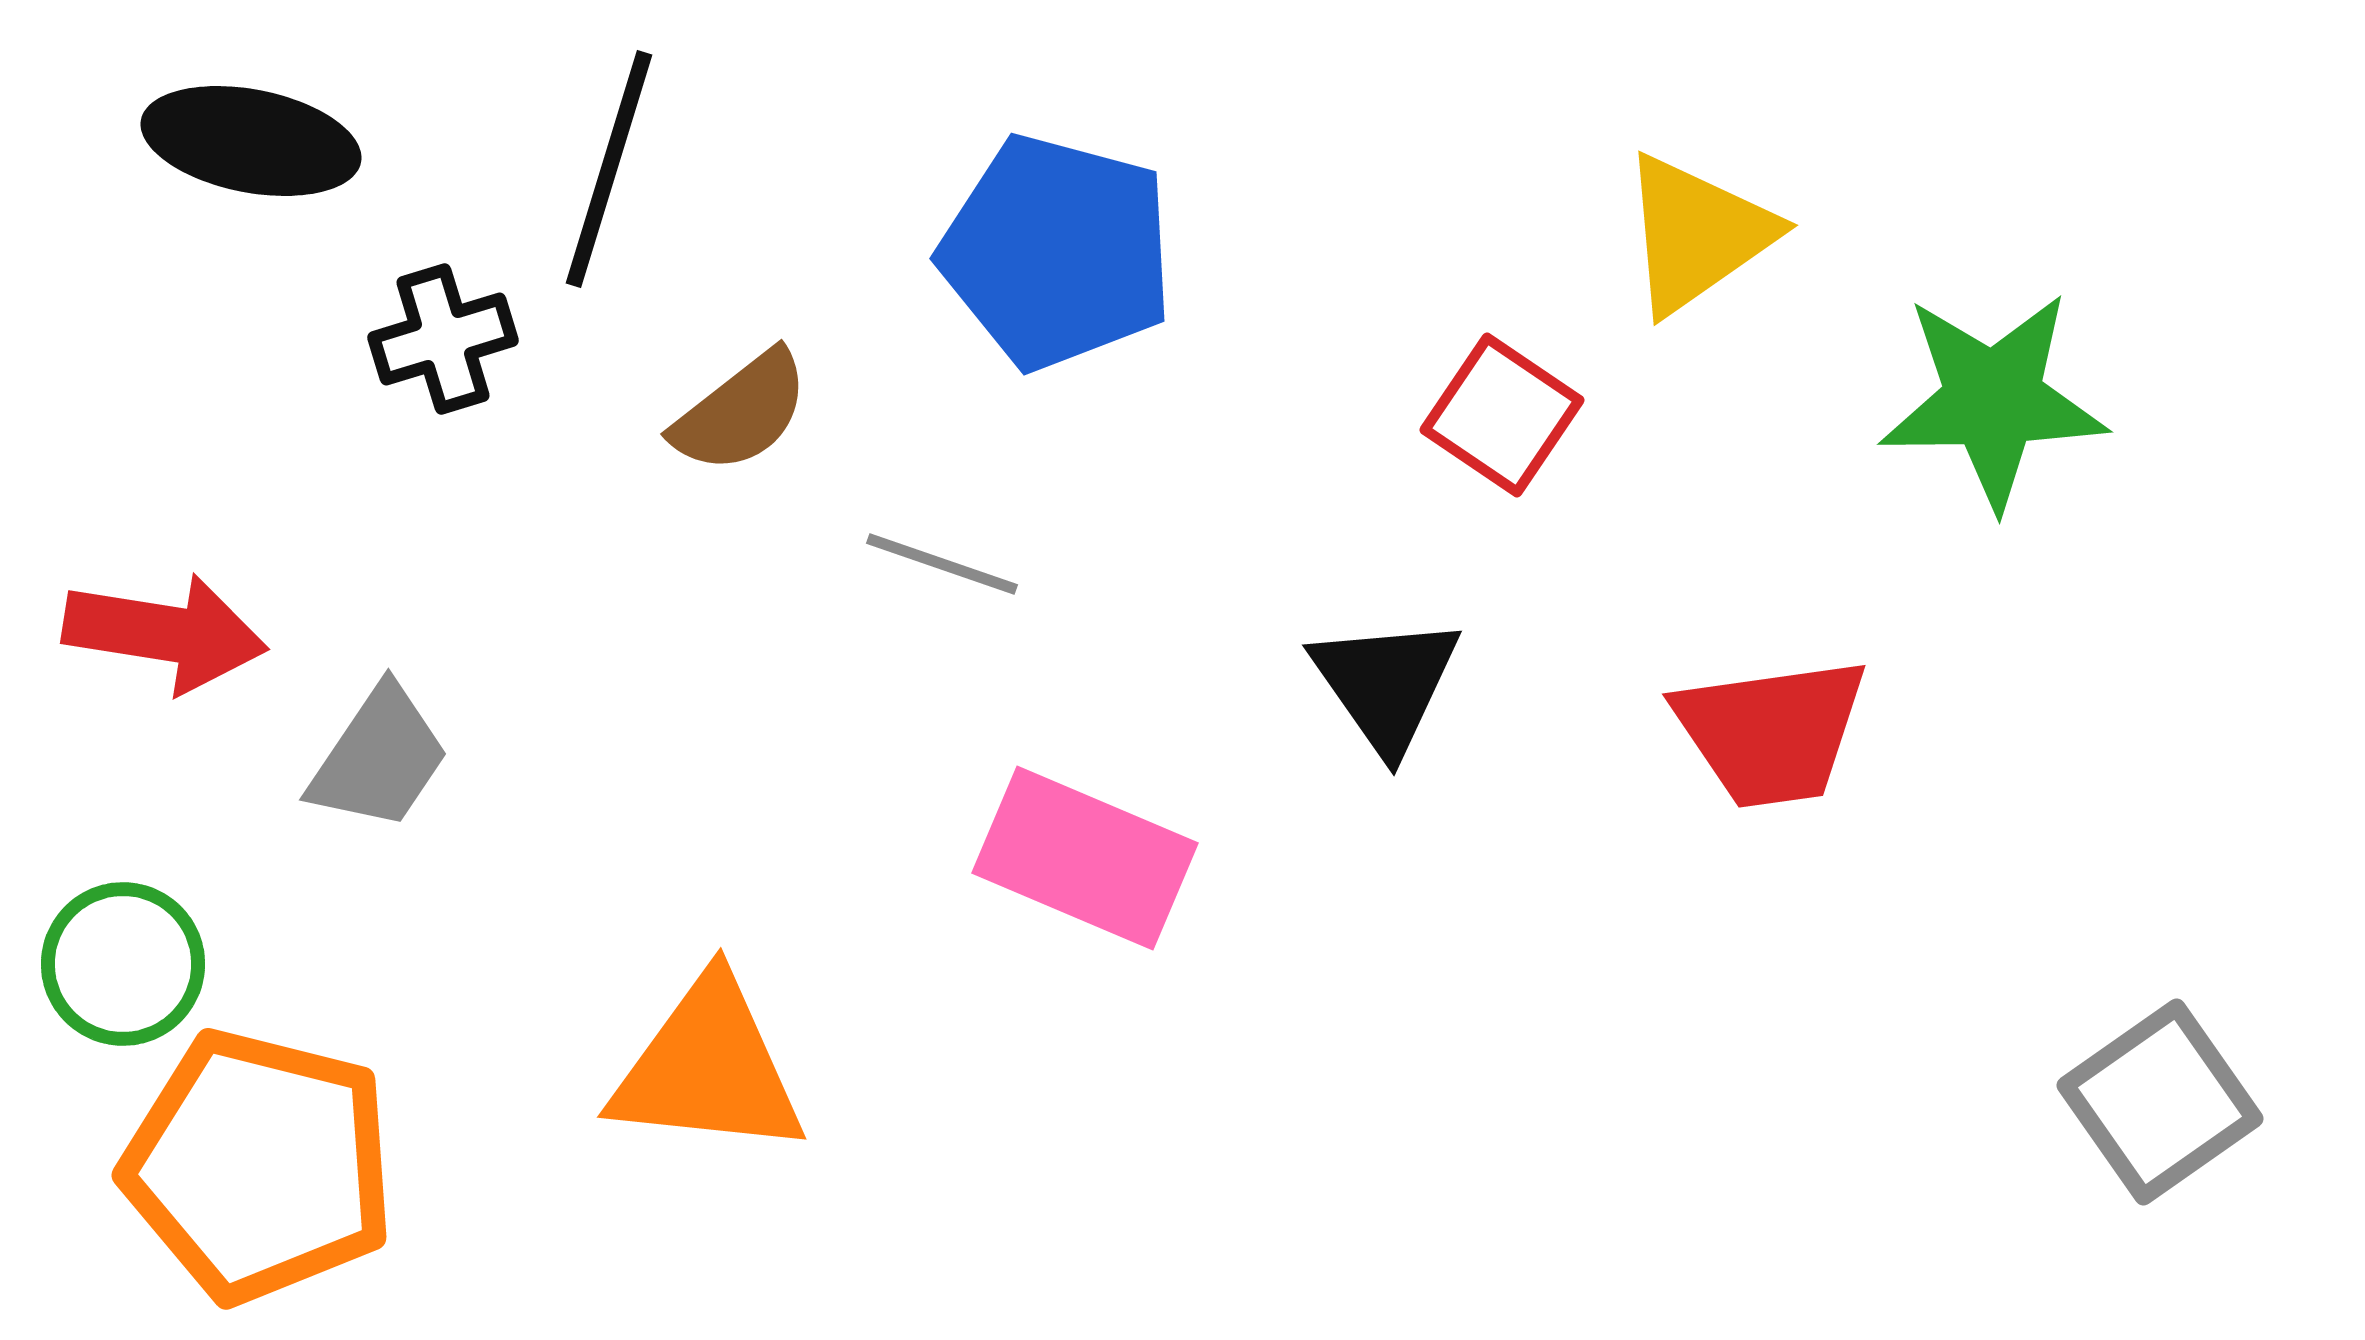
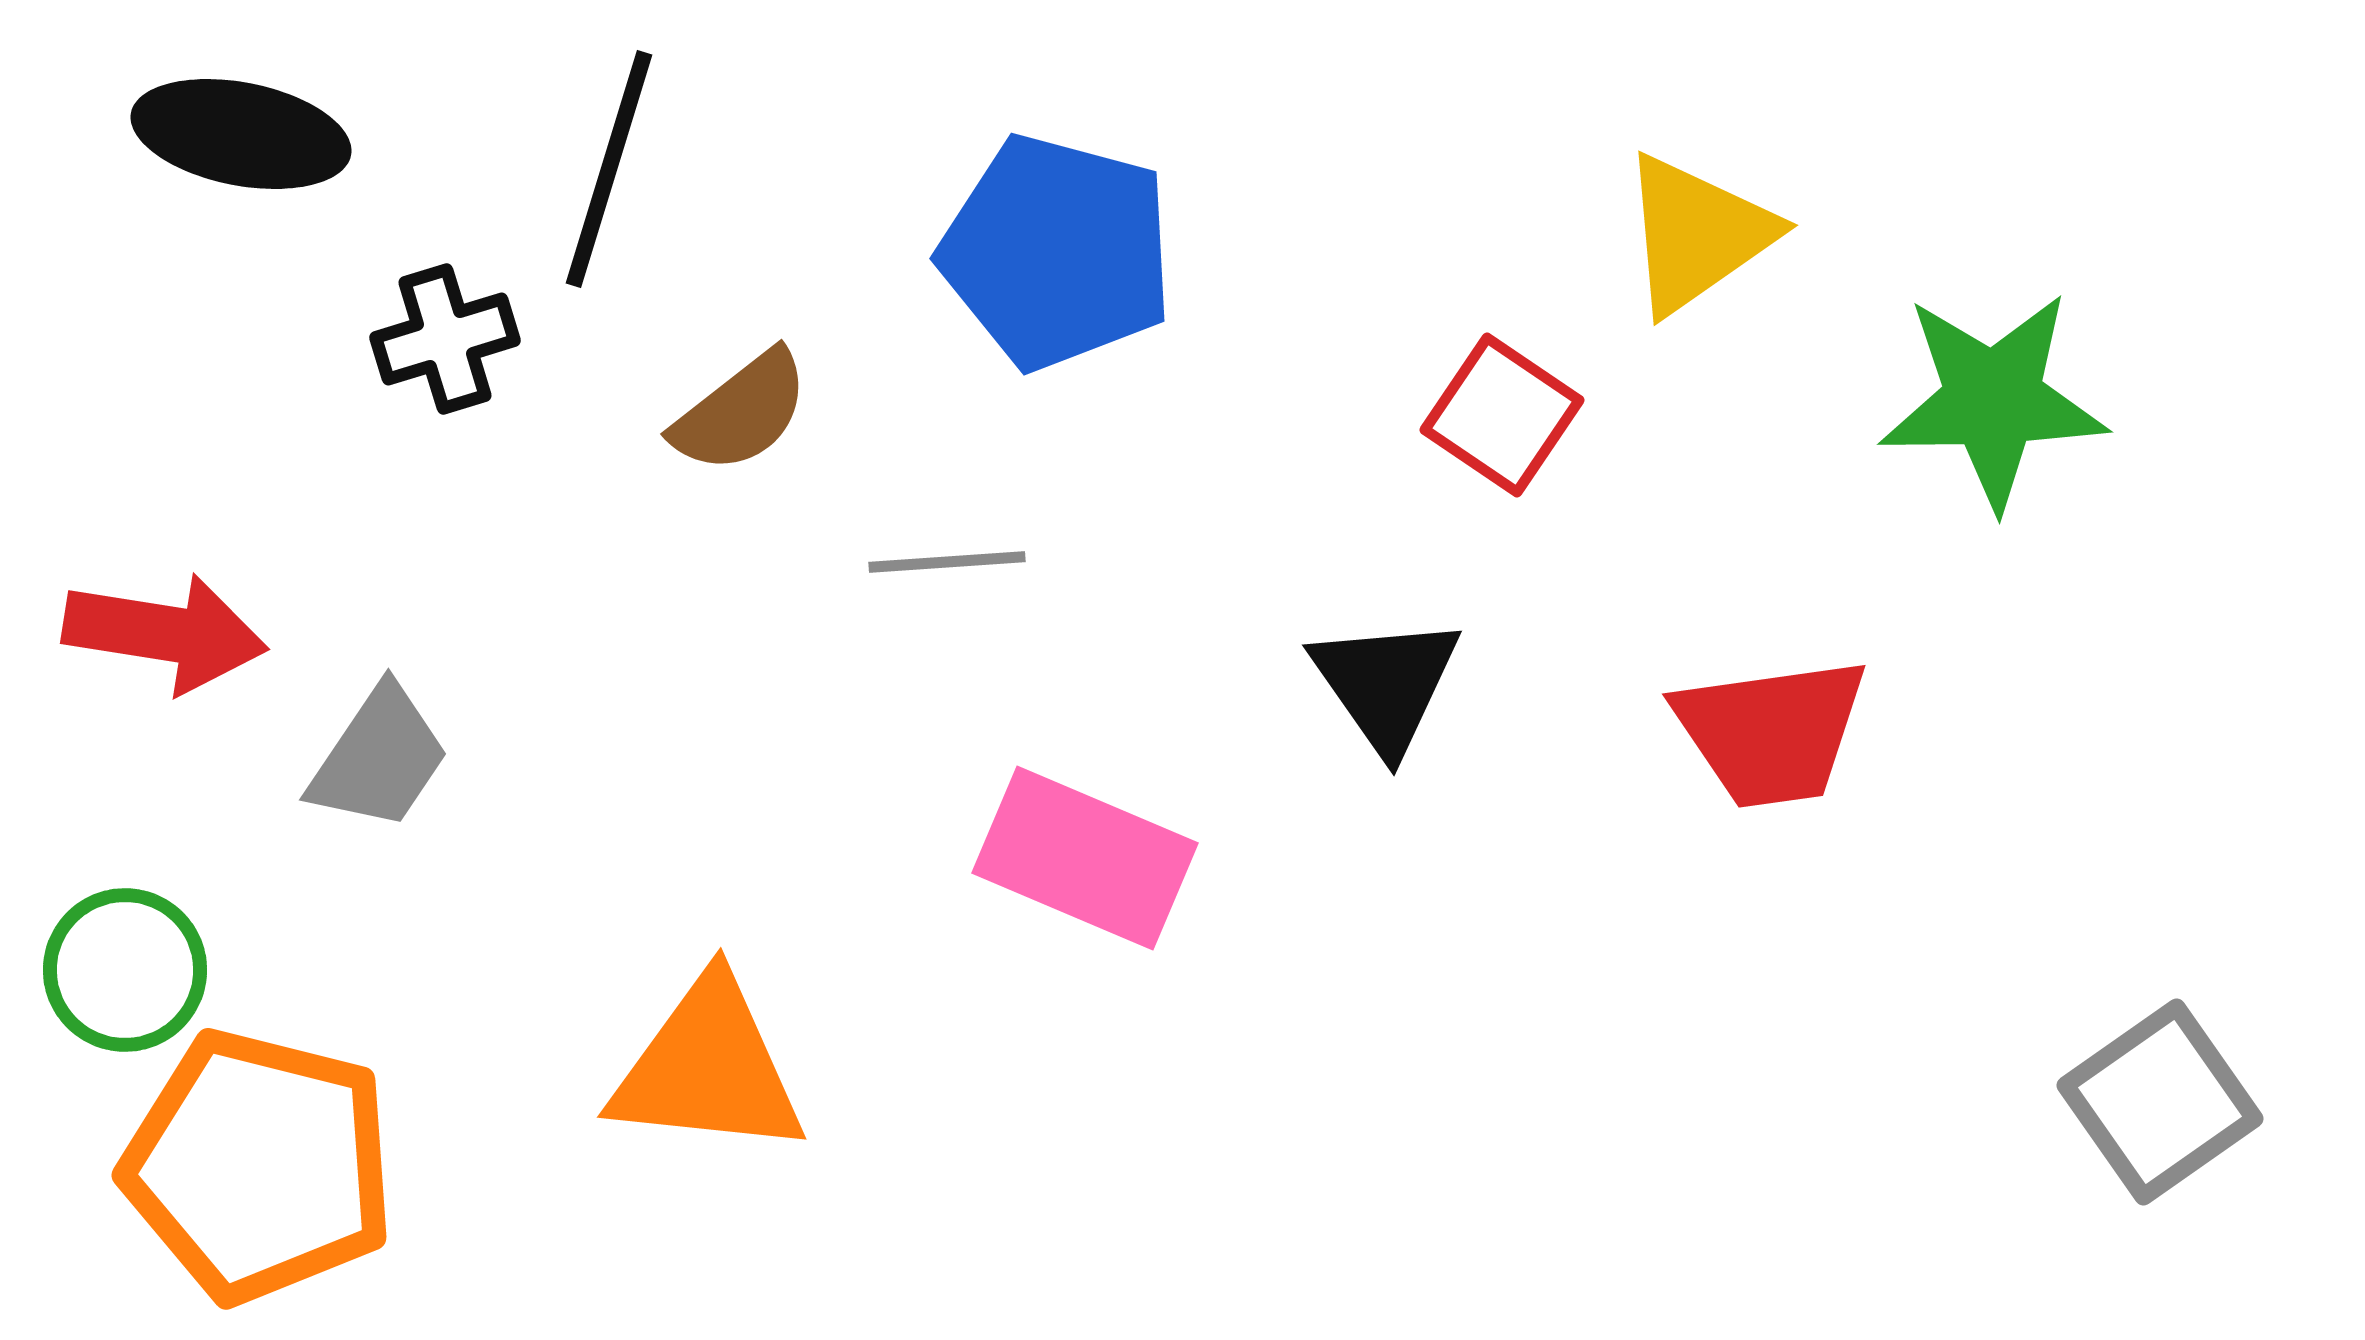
black ellipse: moved 10 px left, 7 px up
black cross: moved 2 px right
gray line: moved 5 px right, 2 px up; rotated 23 degrees counterclockwise
green circle: moved 2 px right, 6 px down
